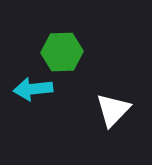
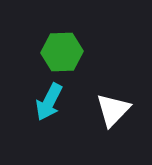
cyan arrow: moved 16 px right, 13 px down; rotated 57 degrees counterclockwise
